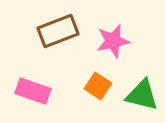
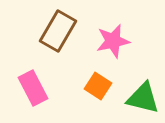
brown rectangle: rotated 39 degrees counterclockwise
pink rectangle: moved 3 px up; rotated 44 degrees clockwise
green triangle: moved 1 px right, 3 px down
